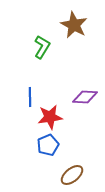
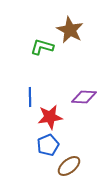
brown star: moved 4 px left, 5 px down
green L-shape: rotated 105 degrees counterclockwise
purple diamond: moved 1 px left
brown ellipse: moved 3 px left, 9 px up
